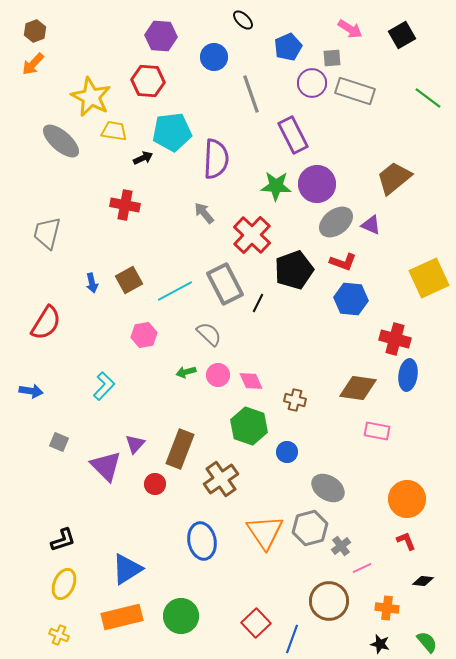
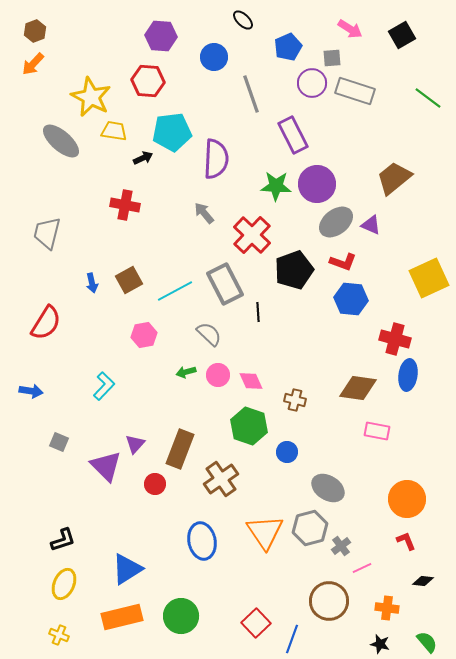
black line at (258, 303): moved 9 px down; rotated 30 degrees counterclockwise
